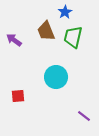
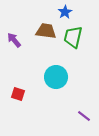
brown trapezoid: rotated 120 degrees clockwise
purple arrow: rotated 14 degrees clockwise
red square: moved 2 px up; rotated 24 degrees clockwise
